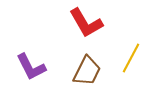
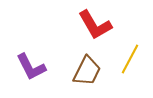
red L-shape: moved 9 px right, 2 px down
yellow line: moved 1 px left, 1 px down
